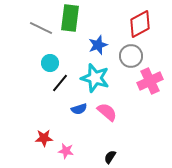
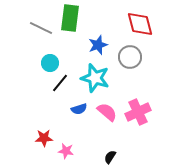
red diamond: rotated 76 degrees counterclockwise
gray circle: moved 1 px left, 1 px down
pink cross: moved 12 px left, 31 px down
